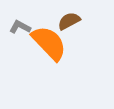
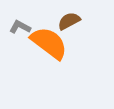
orange semicircle: rotated 9 degrees counterclockwise
